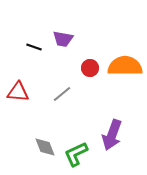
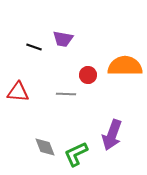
red circle: moved 2 px left, 7 px down
gray line: moved 4 px right; rotated 42 degrees clockwise
